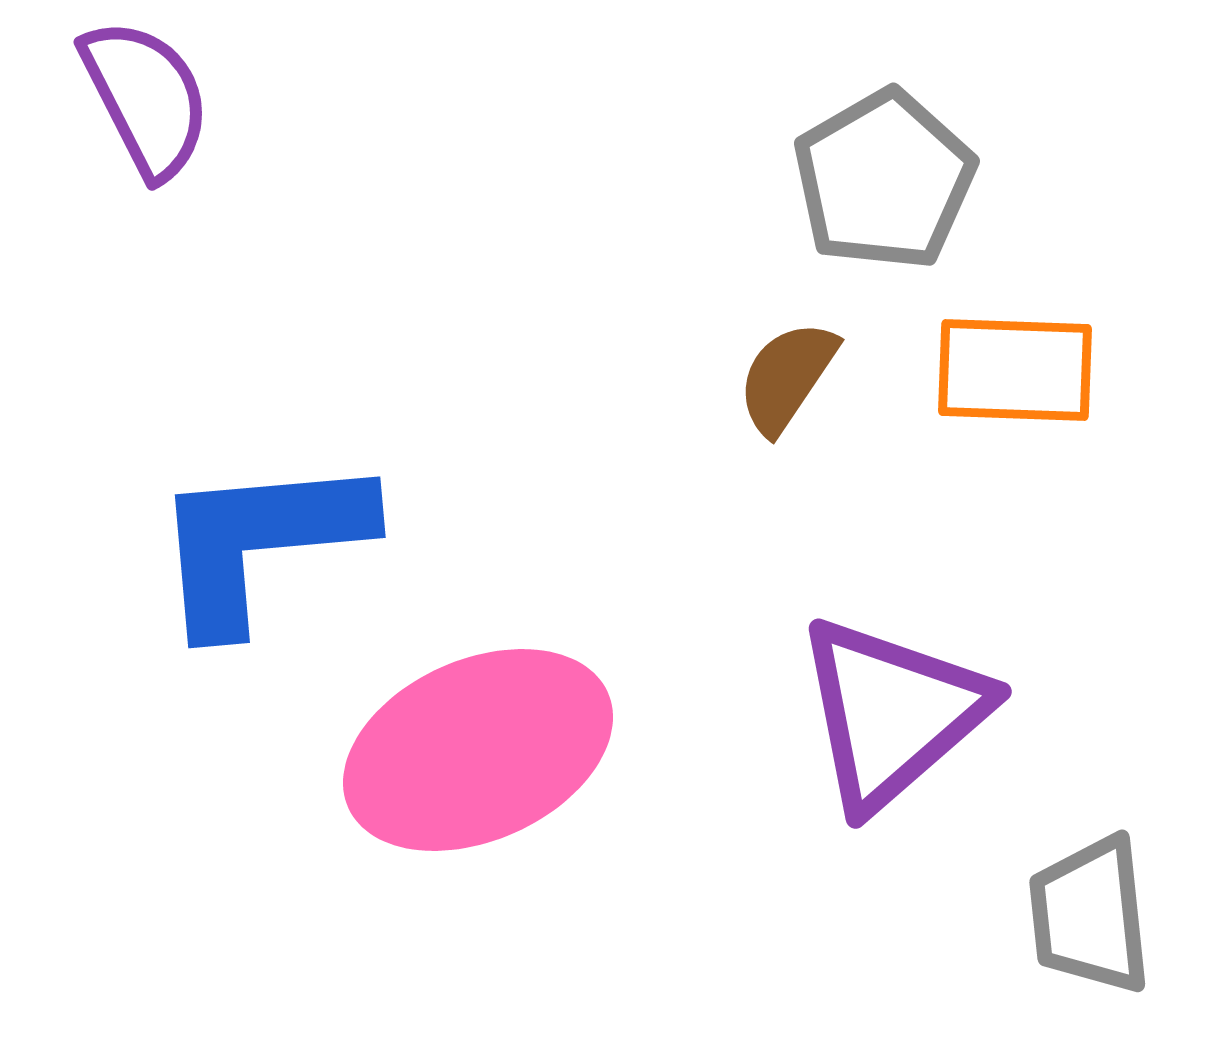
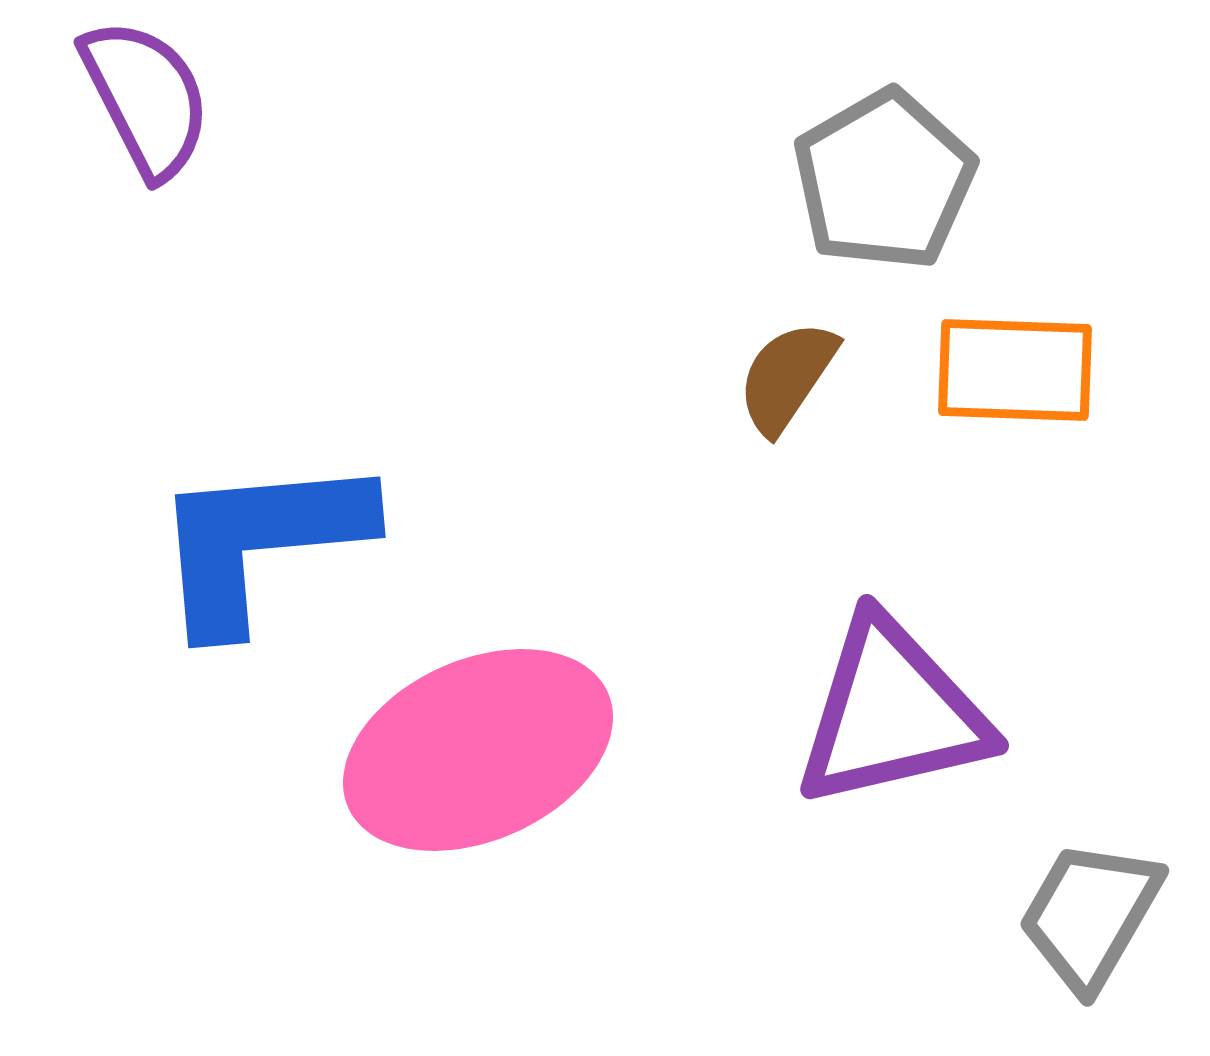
purple triangle: rotated 28 degrees clockwise
gray trapezoid: rotated 36 degrees clockwise
